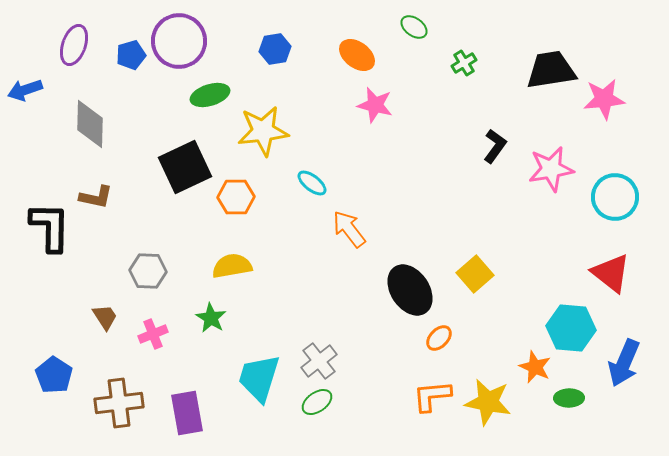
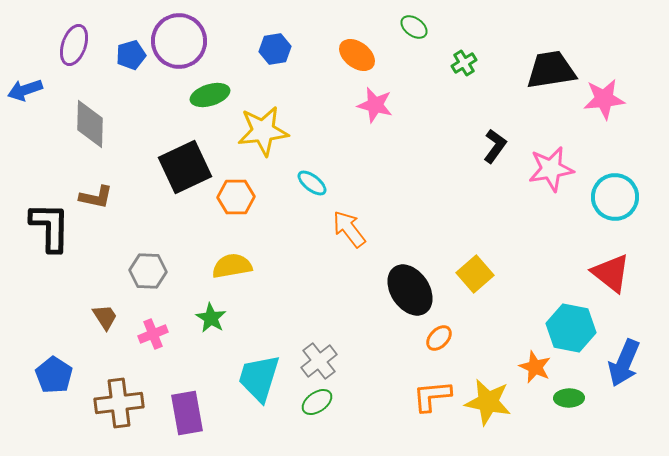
cyan hexagon at (571, 328): rotated 6 degrees clockwise
